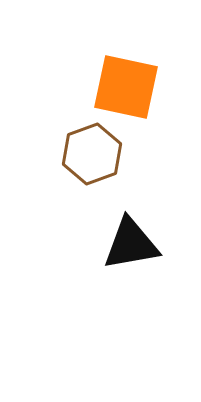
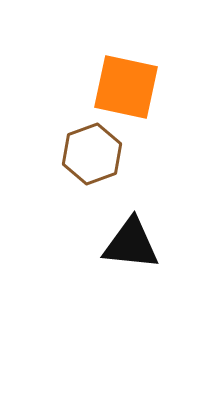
black triangle: rotated 16 degrees clockwise
